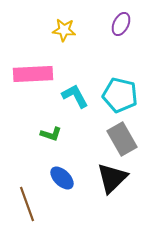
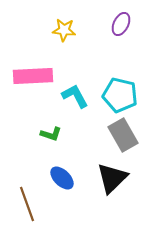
pink rectangle: moved 2 px down
gray rectangle: moved 1 px right, 4 px up
